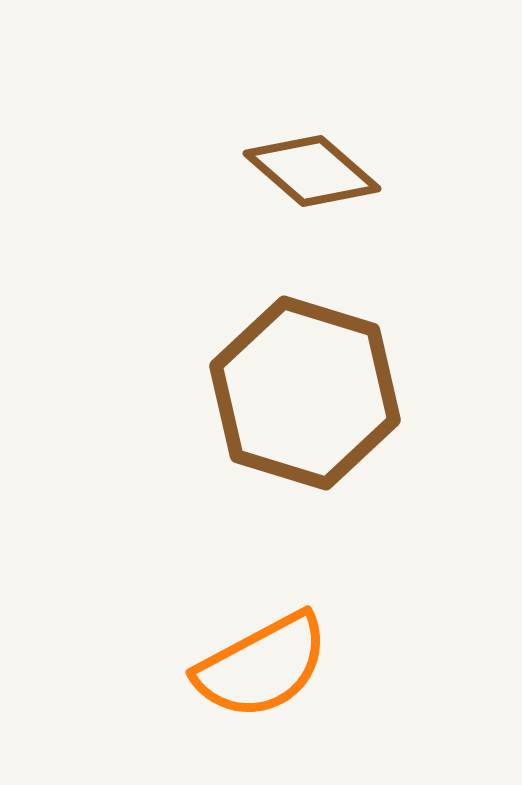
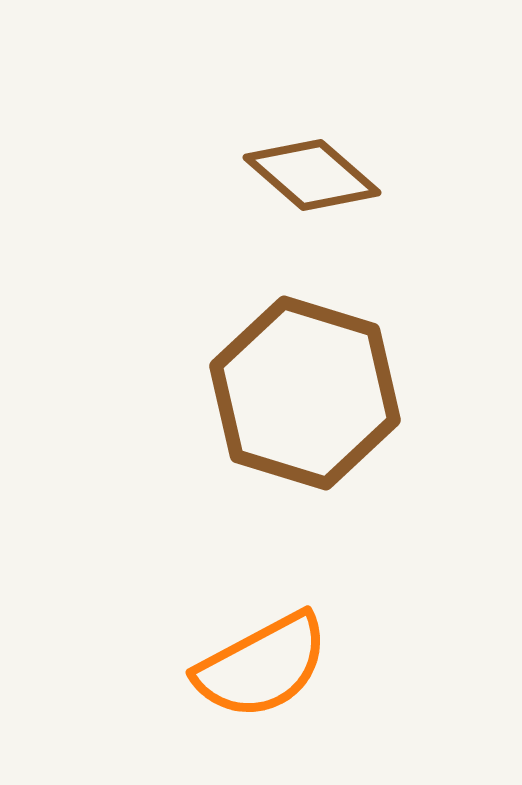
brown diamond: moved 4 px down
